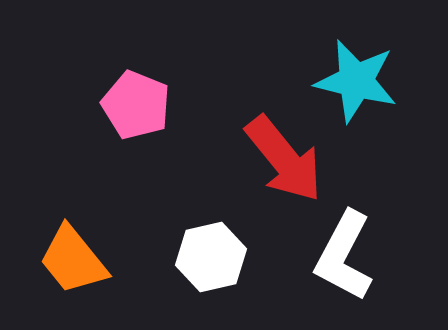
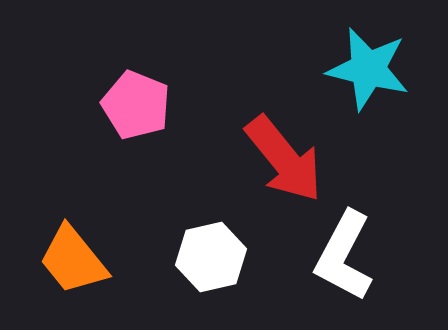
cyan star: moved 12 px right, 12 px up
